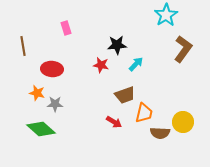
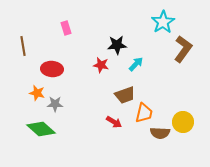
cyan star: moved 3 px left, 7 px down
